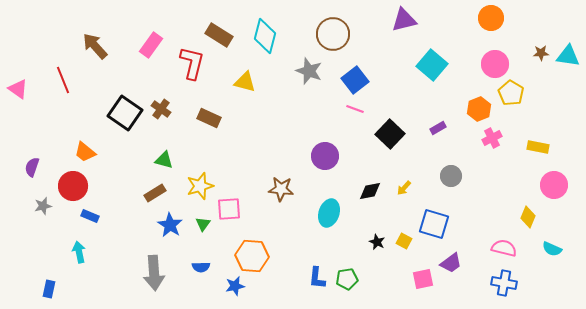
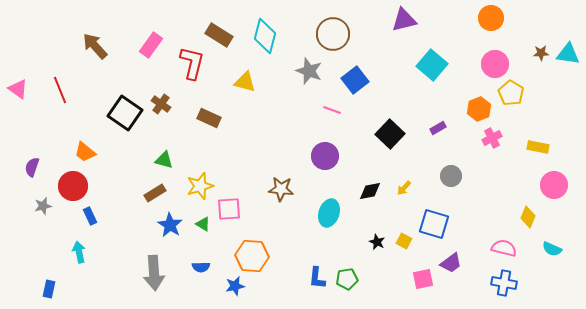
cyan triangle at (568, 56): moved 2 px up
red line at (63, 80): moved 3 px left, 10 px down
brown cross at (161, 109): moved 5 px up
pink line at (355, 109): moved 23 px left, 1 px down
blue rectangle at (90, 216): rotated 42 degrees clockwise
green triangle at (203, 224): rotated 35 degrees counterclockwise
